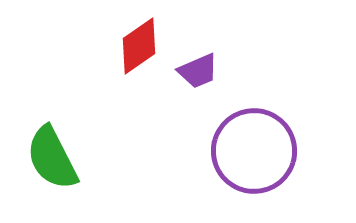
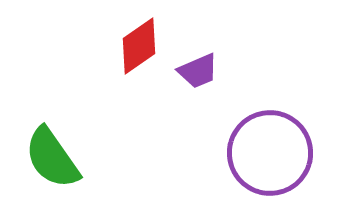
purple circle: moved 16 px right, 2 px down
green semicircle: rotated 8 degrees counterclockwise
